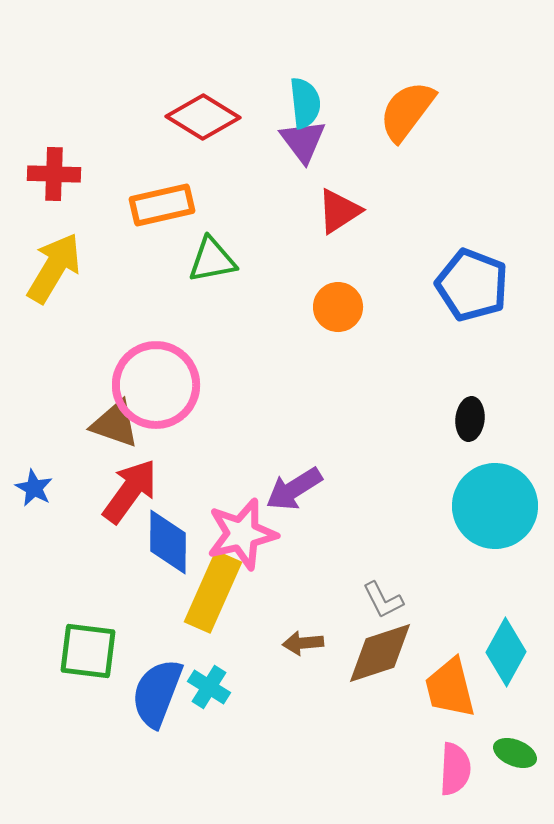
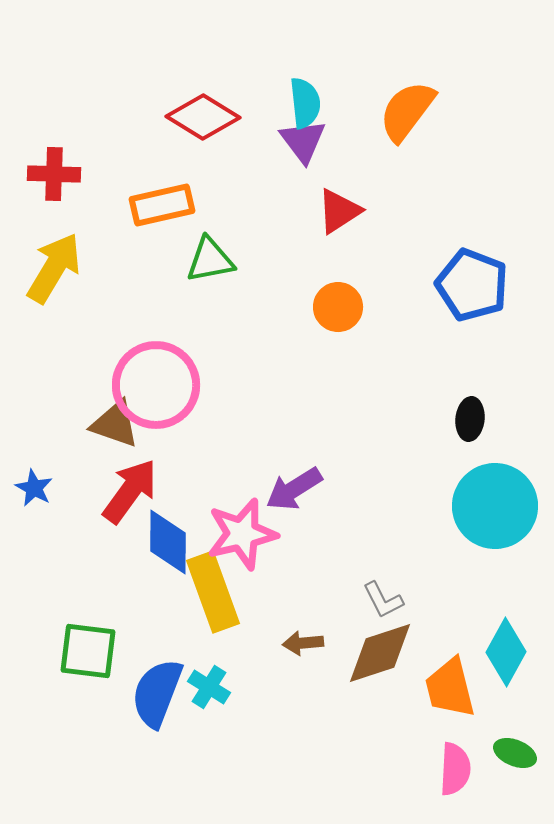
green triangle: moved 2 px left
yellow rectangle: rotated 44 degrees counterclockwise
